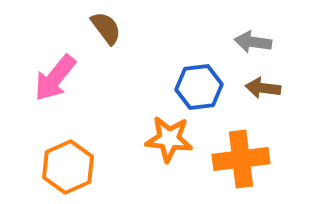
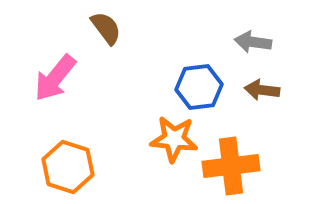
brown arrow: moved 1 px left, 2 px down
orange star: moved 5 px right
orange cross: moved 10 px left, 7 px down
orange hexagon: rotated 18 degrees counterclockwise
